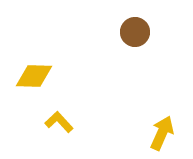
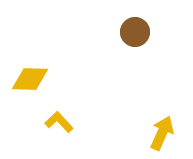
yellow diamond: moved 4 px left, 3 px down
